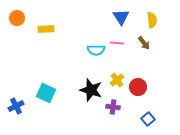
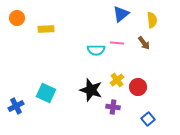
blue triangle: moved 3 px up; rotated 24 degrees clockwise
